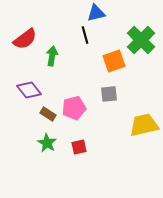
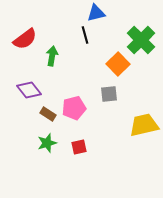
orange square: moved 4 px right, 3 px down; rotated 25 degrees counterclockwise
green star: rotated 24 degrees clockwise
